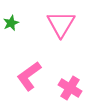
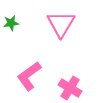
green star: rotated 14 degrees clockwise
